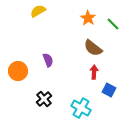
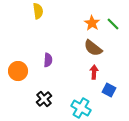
yellow semicircle: rotated 112 degrees clockwise
orange star: moved 4 px right, 5 px down
purple semicircle: rotated 24 degrees clockwise
